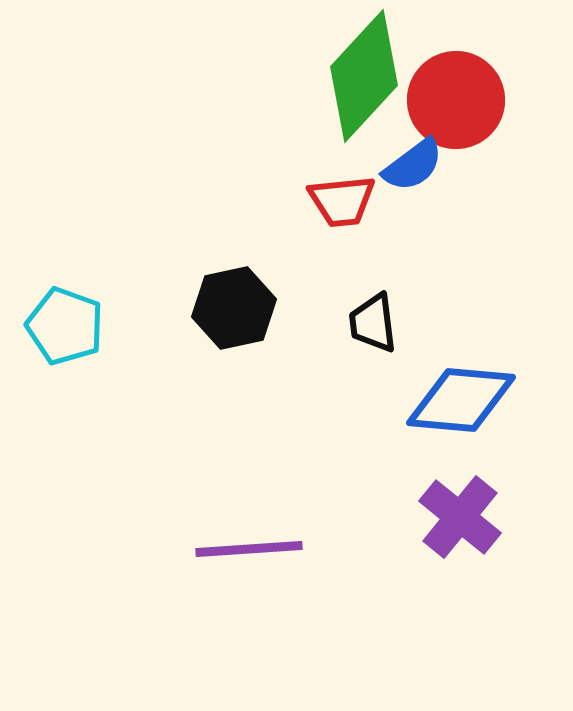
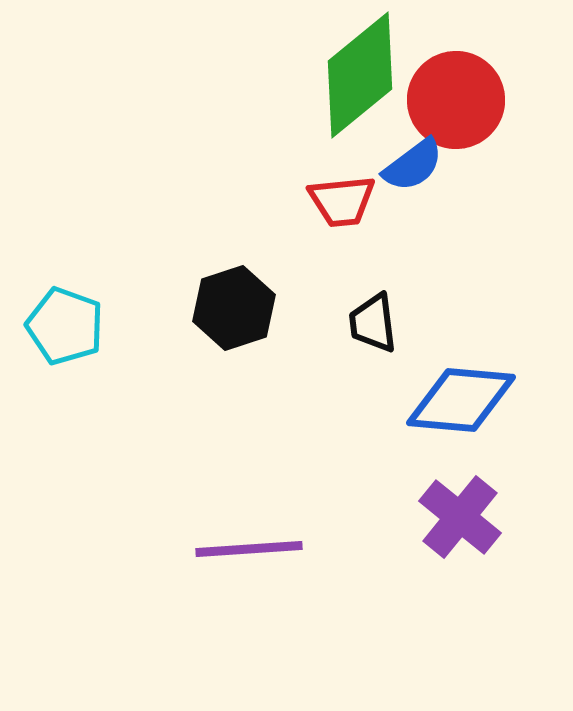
green diamond: moved 4 px left, 1 px up; rotated 8 degrees clockwise
black hexagon: rotated 6 degrees counterclockwise
